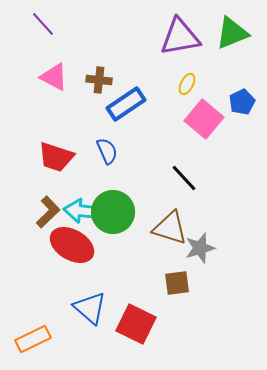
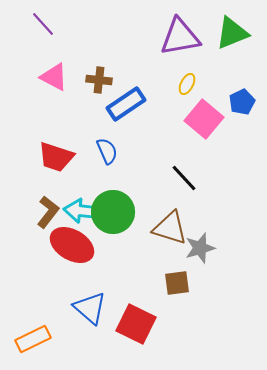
brown L-shape: rotated 8 degrees counterclockwise
